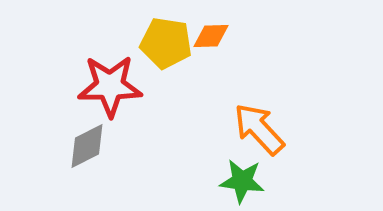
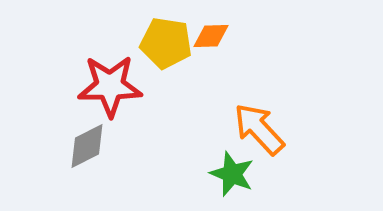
green star: moved 10 px left, 7 px up; rotated 15 degrees clockwise
